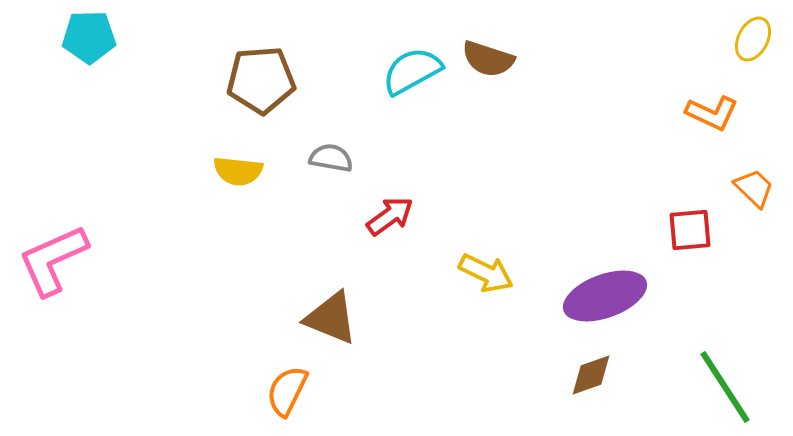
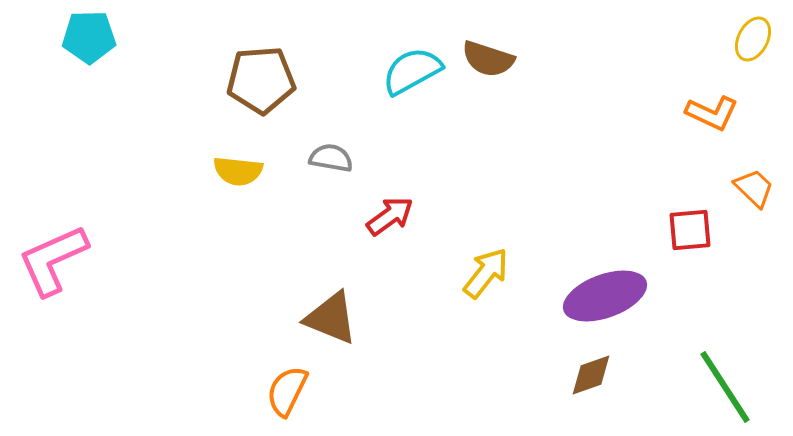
yellow arrow: rotated 78 degrees counterclockwise
